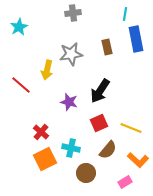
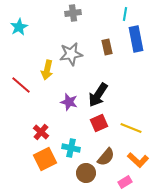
black arrow: moved 2 px left, 4 px down
brown semicircle: moved 2 px left, 7 px down
